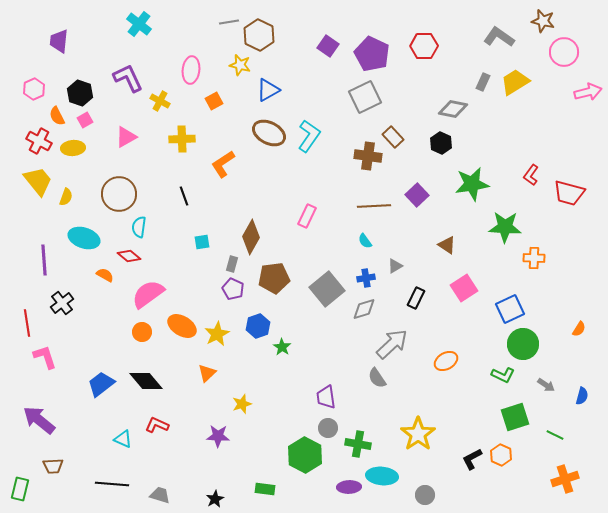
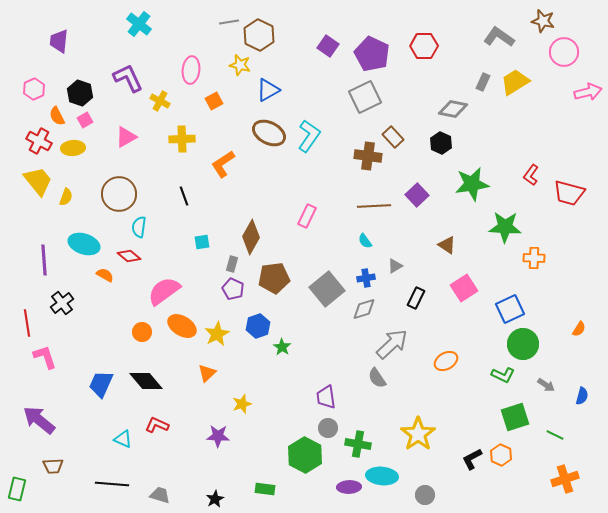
cyan ellipse at (84, 238): moved 6 px down
pink semicircle at (148, 294): moved 16 px right, 3 px up
blue trapezoid at (101, 384): rotated 28 degrees counterclockwise
green rectangle at (20, 489): moved 3 px left
